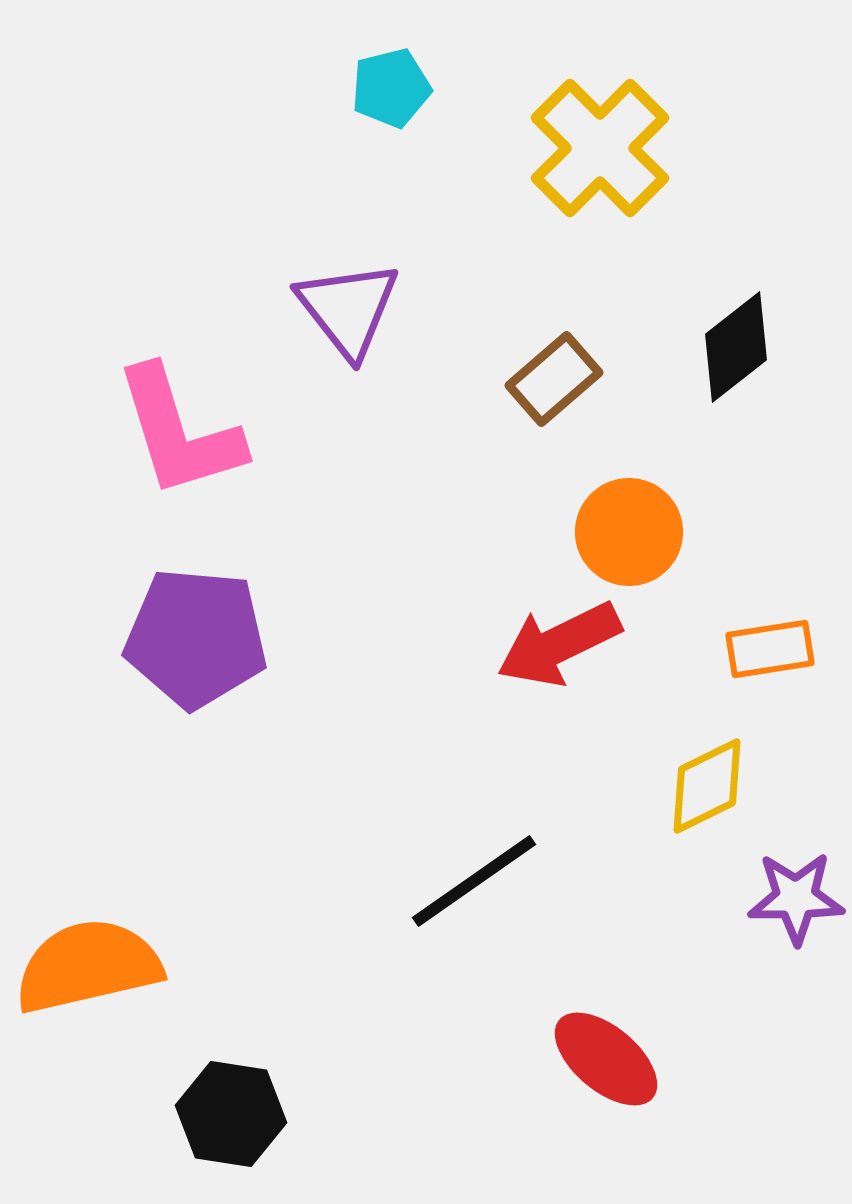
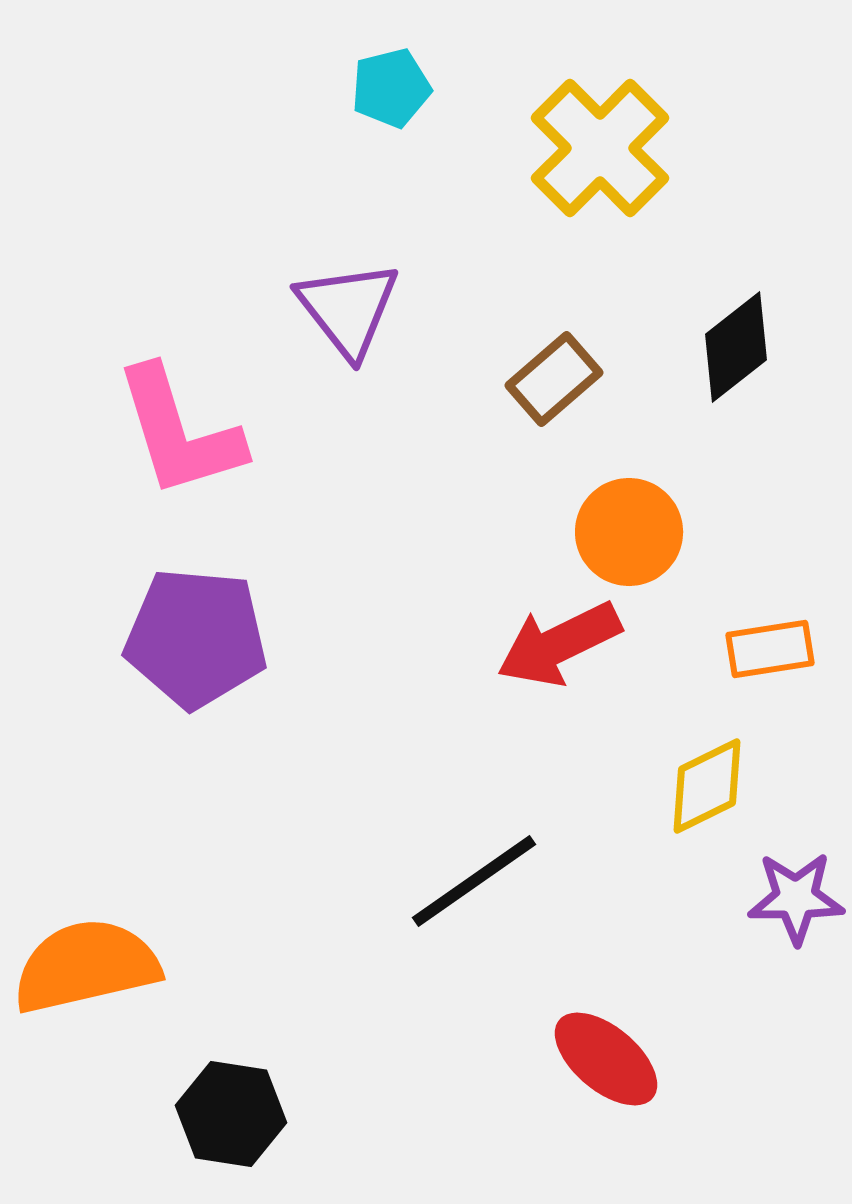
orange semicircle: moved 2 px left
